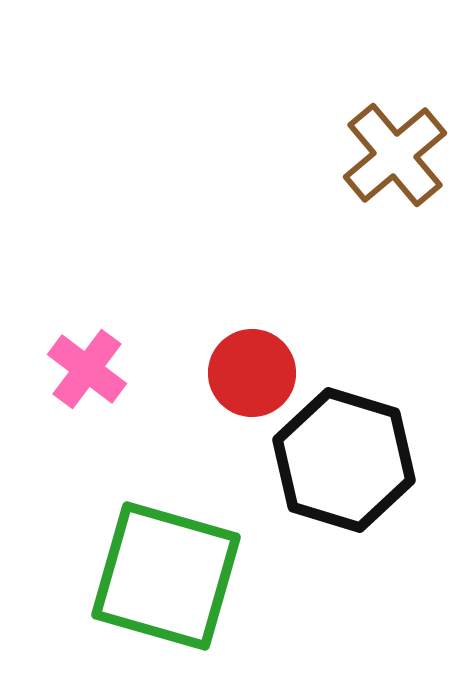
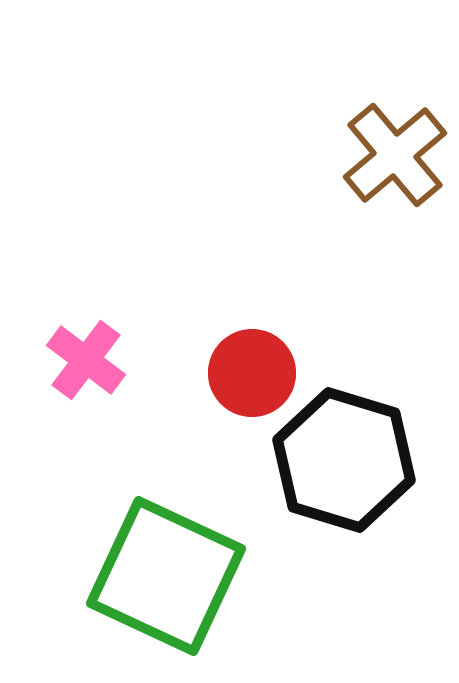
pink cross: moved 1 px left, 9 px up
green square: rotated 9 degrees clockwise
